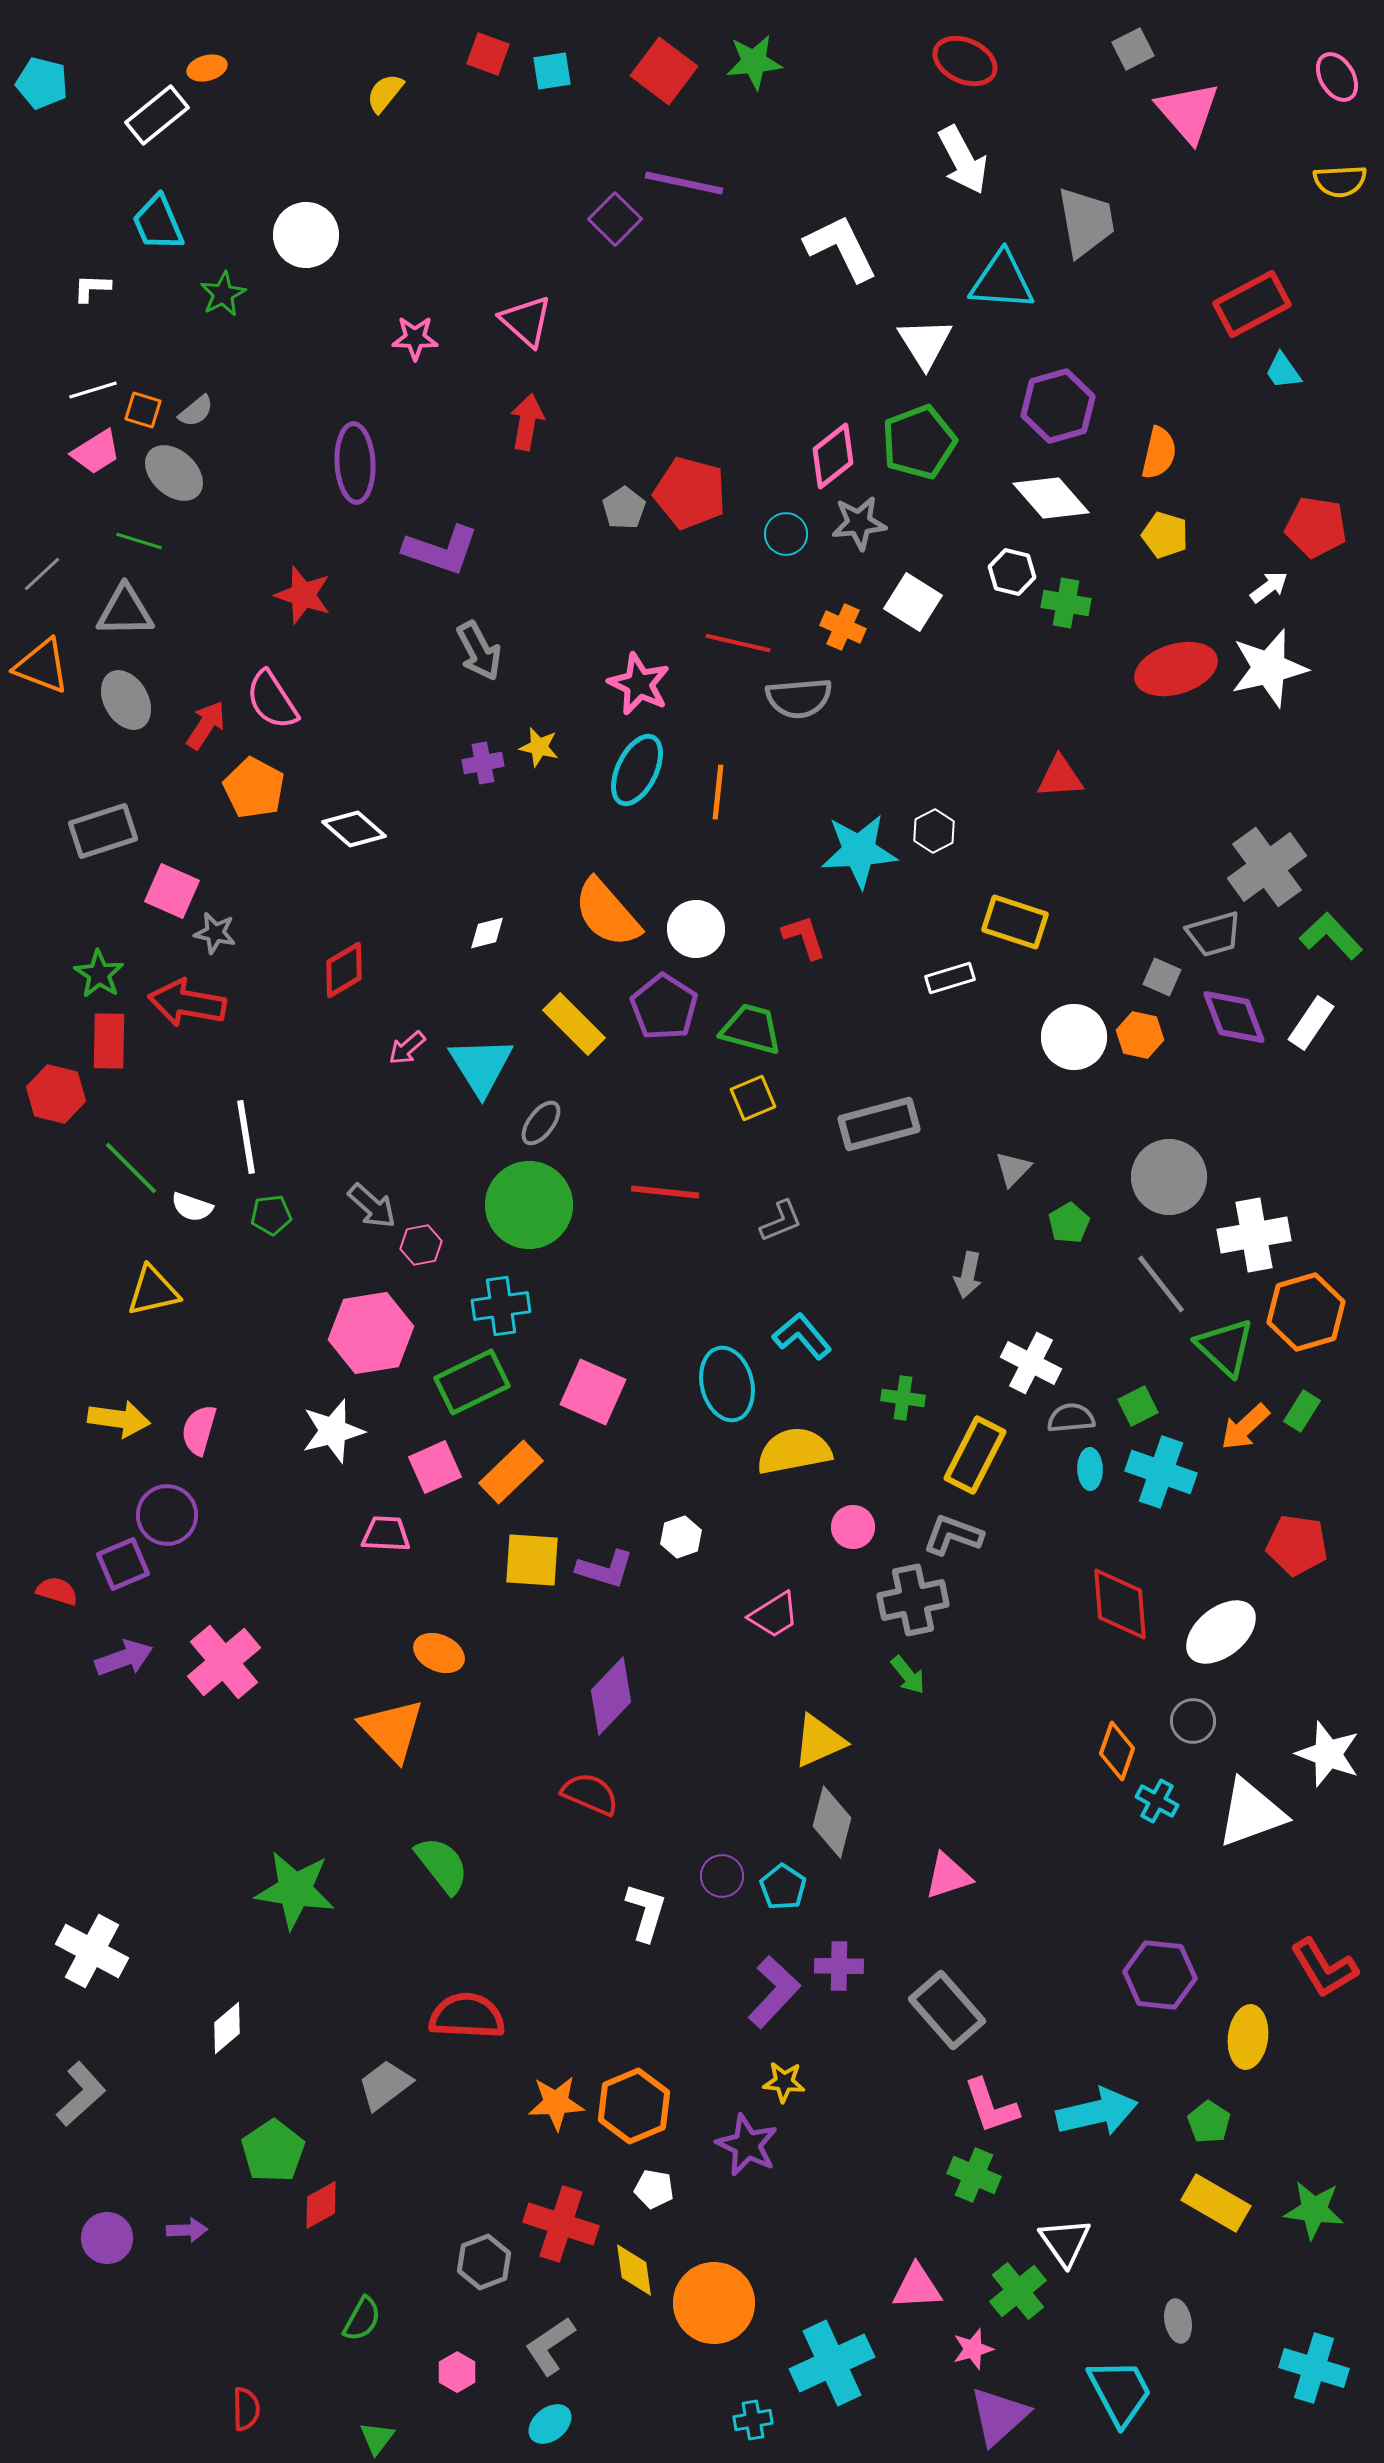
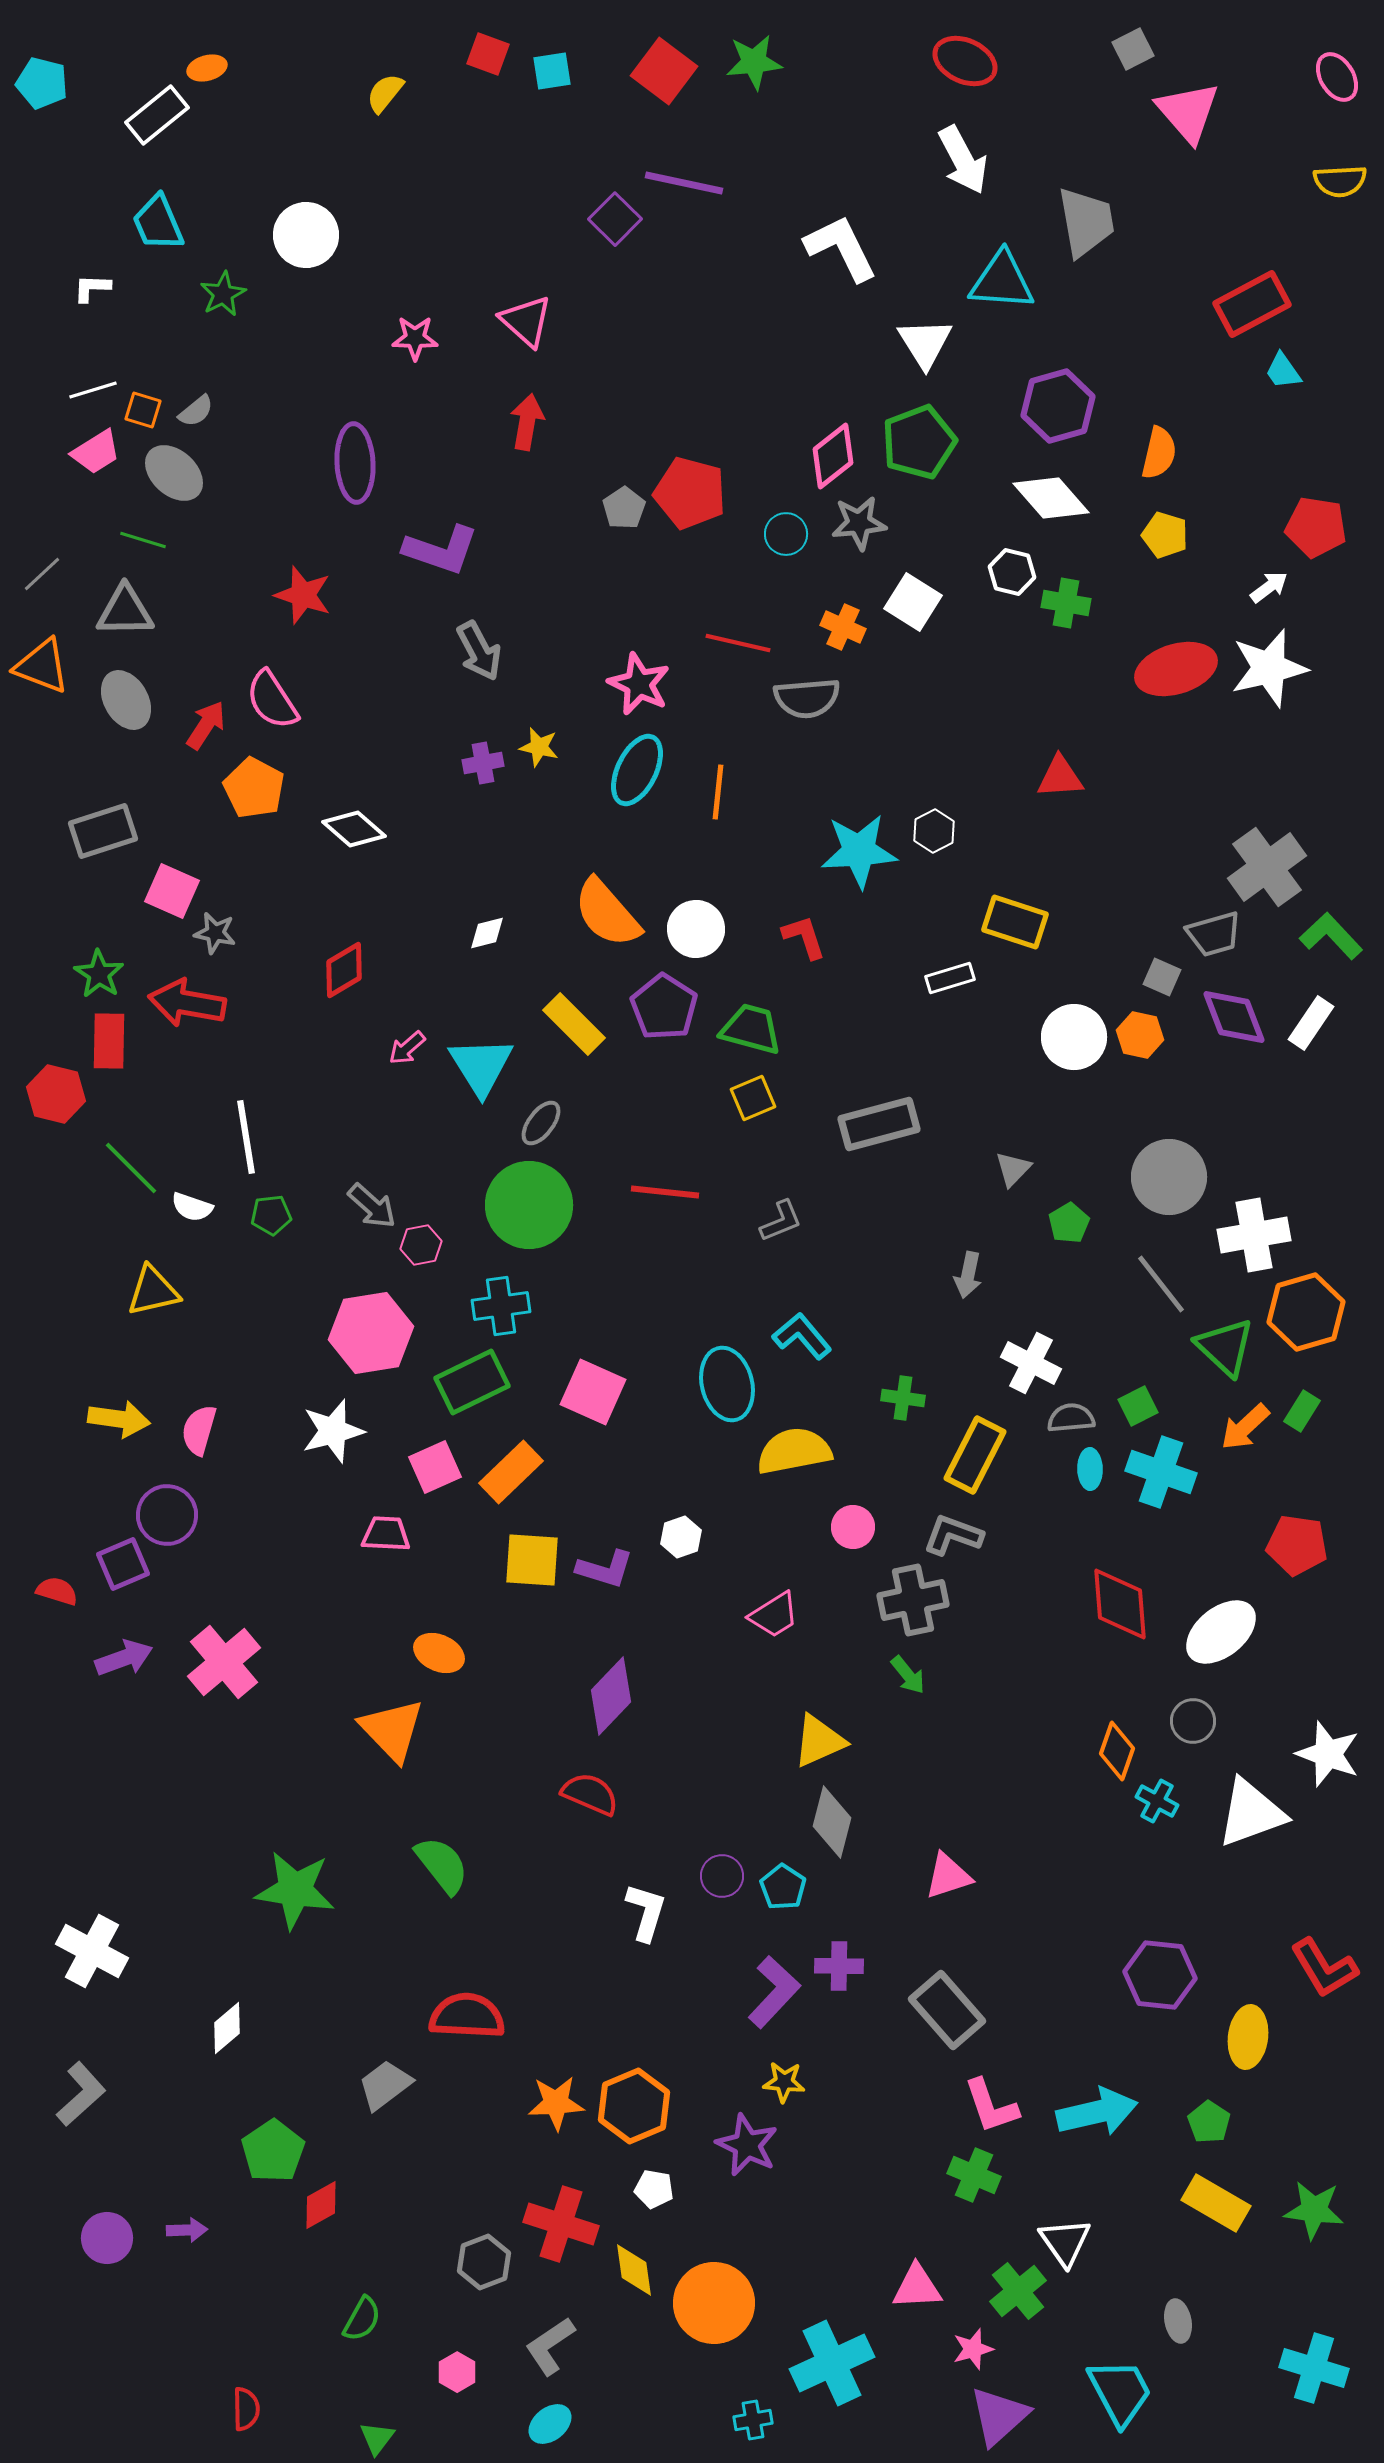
green line at (139, 541): moved 4 px right, 1 px up
gray semicircle at (799, 698): moved 8 px right
